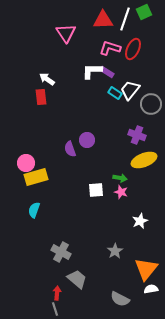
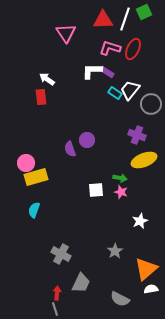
gray cross: moved 2 px down
orange triangle: rotated 10 degrees clockwise
gray trapezoid: moved 4 px right, 4 px down; rotated 75 degrees clockwise
